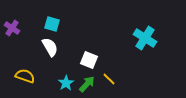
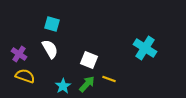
purple cross: moved 7 px right, 26 px down
cyan cross: moved 10 px down
white semicircle: moved 2 px down
yellow line: rotated 24 degrees counterclockwise
cyan star: moved 3 px left, 3 px down
